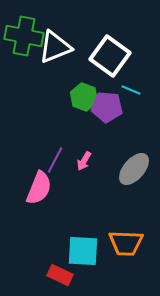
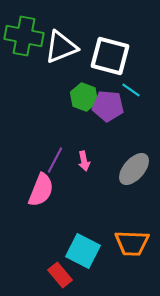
white triangle: moved 6 px right
white square: rotated 21 degrees counterclockwise
cyan line: rotated 12 degrees clockwise
purple pentagon: moved 1 px right, 1 px up
pink arrow: rotated 42 degrees counterclockwise
pink semicircle: moved 2 px right, 2 px down
orange trapezoid: moved 6 px right
cyan square: rotated 24 degrees clockwise
red rectangle: rotated 25 degrees clockwise
